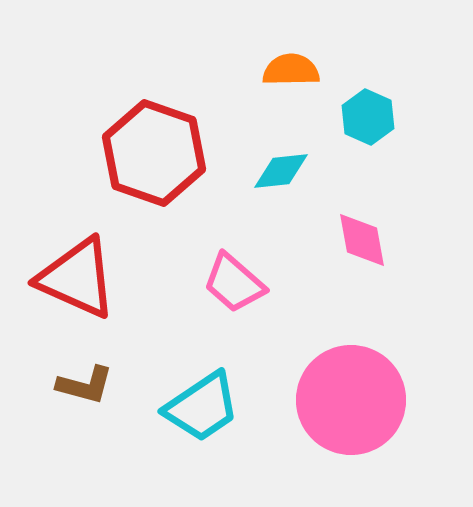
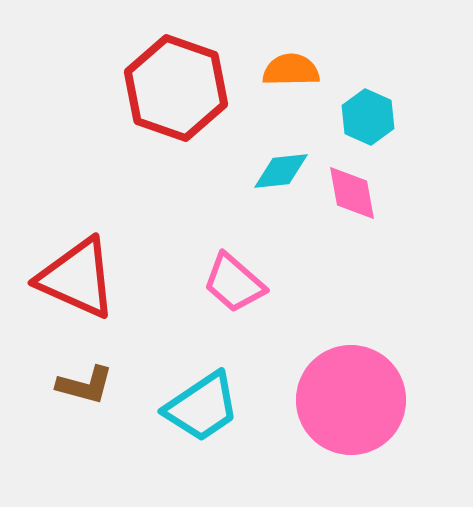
red hexagon: moved 22 px right, 65 px up
pink diamond: moved 10 px left, 47 px up
